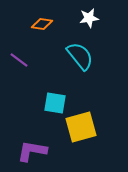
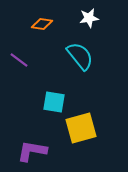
cyan square: moved 1 px left, 1 px up
yellow square: moved 1 px down
